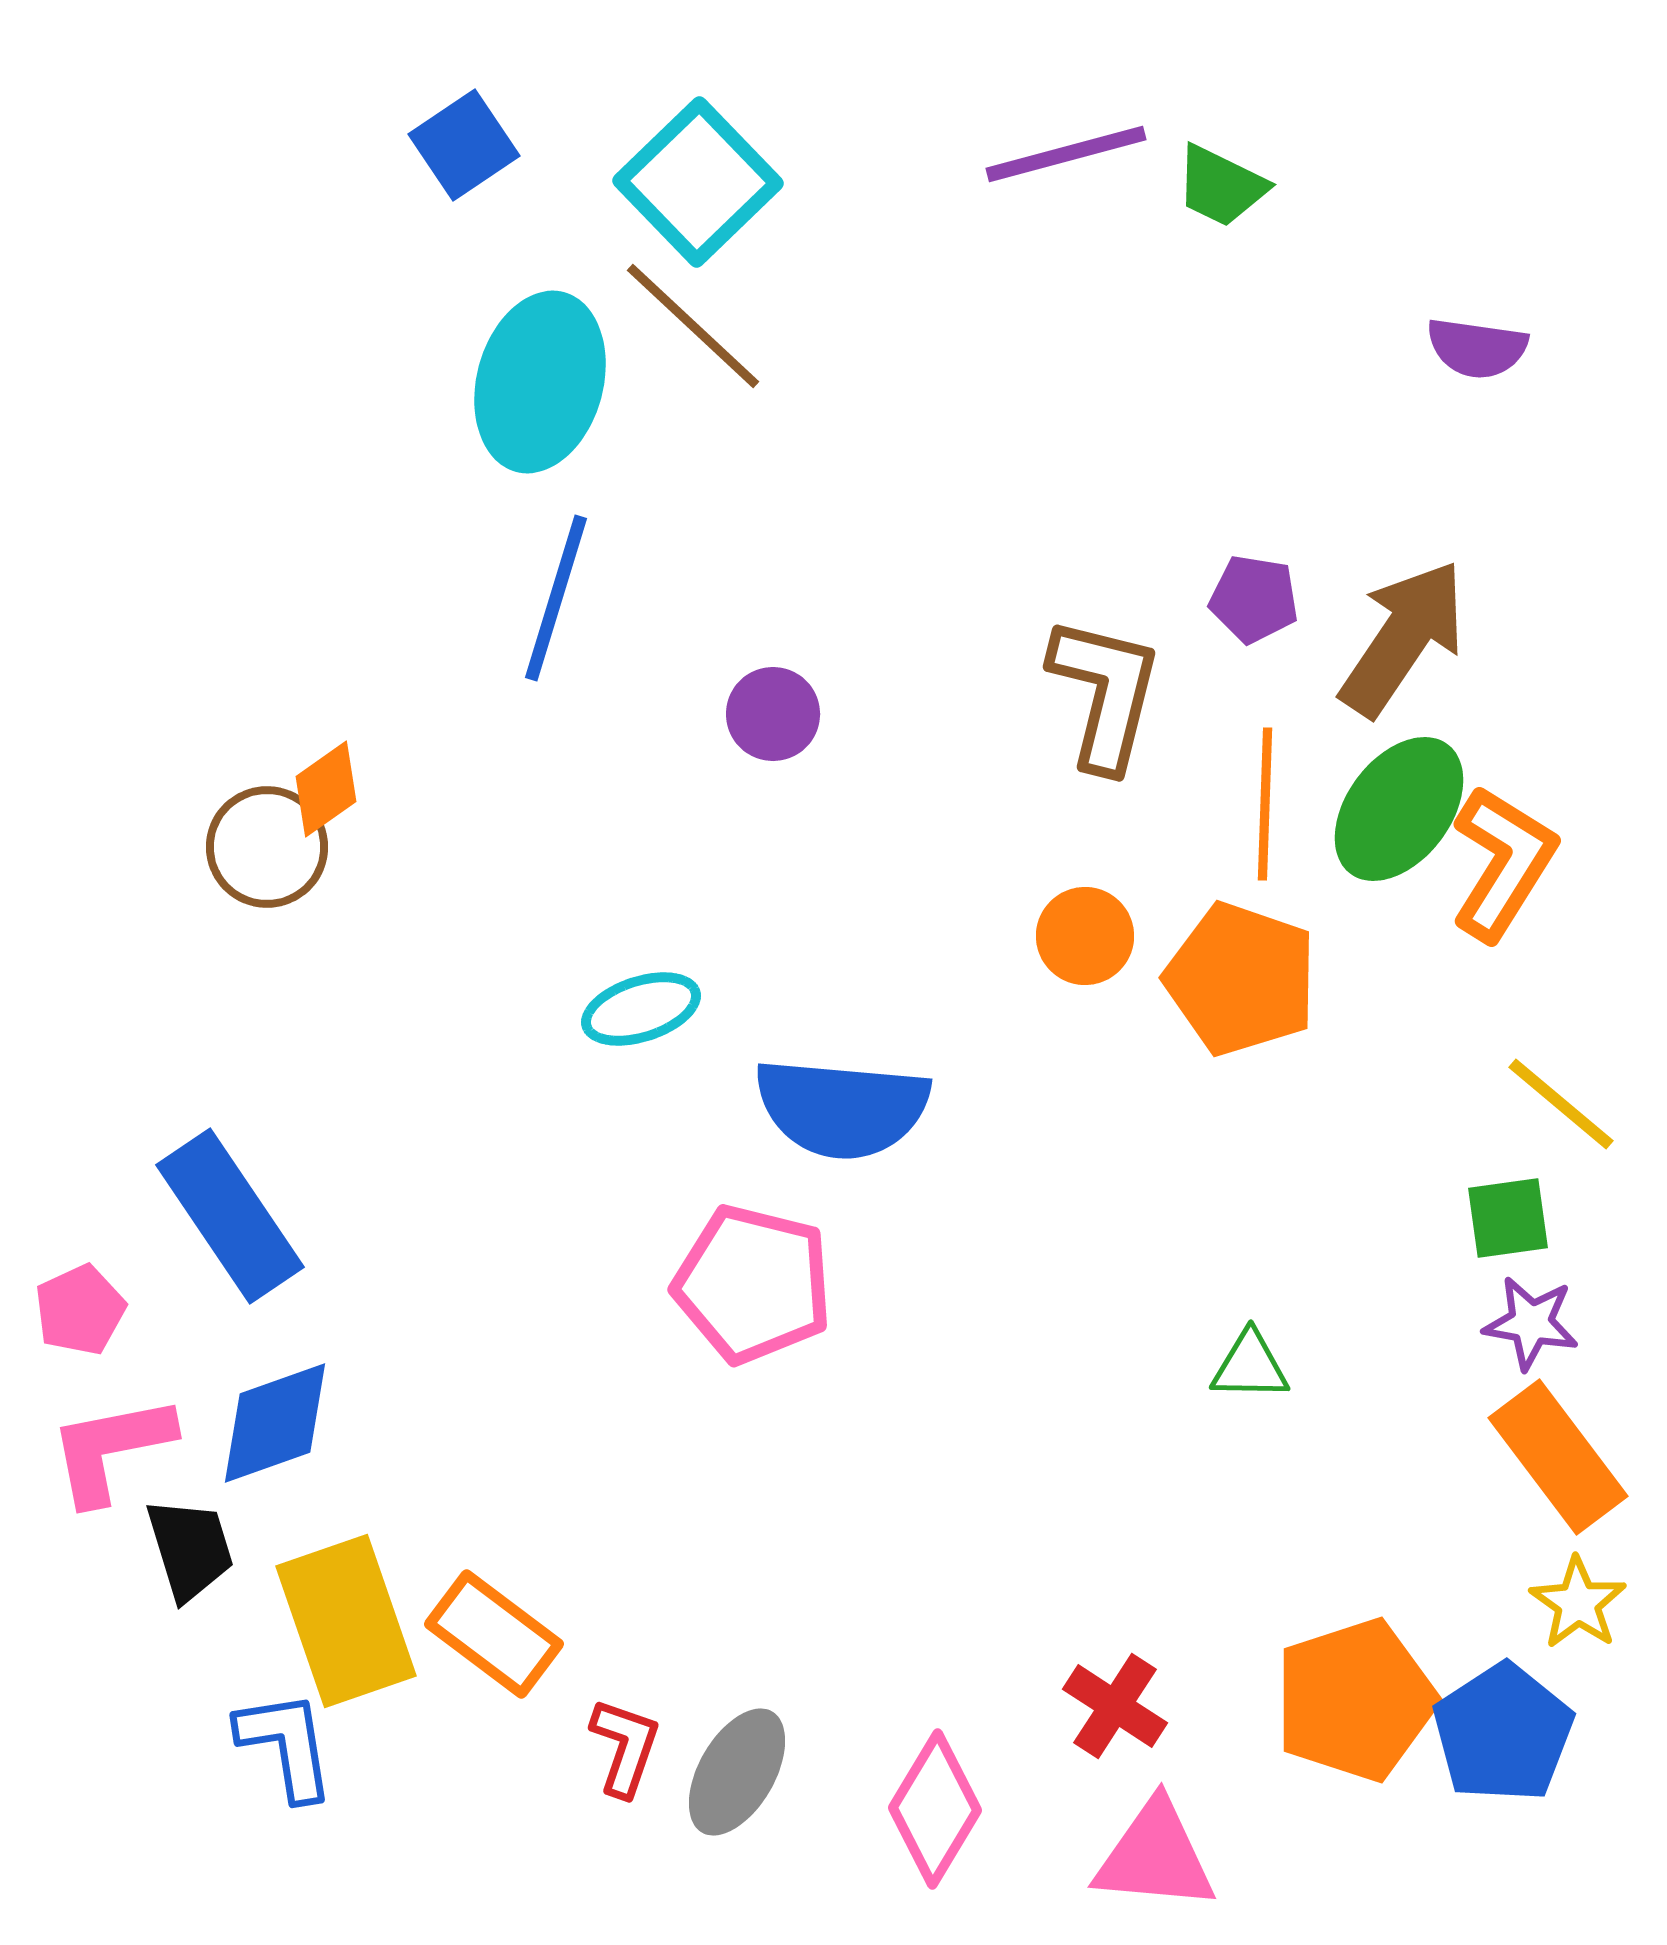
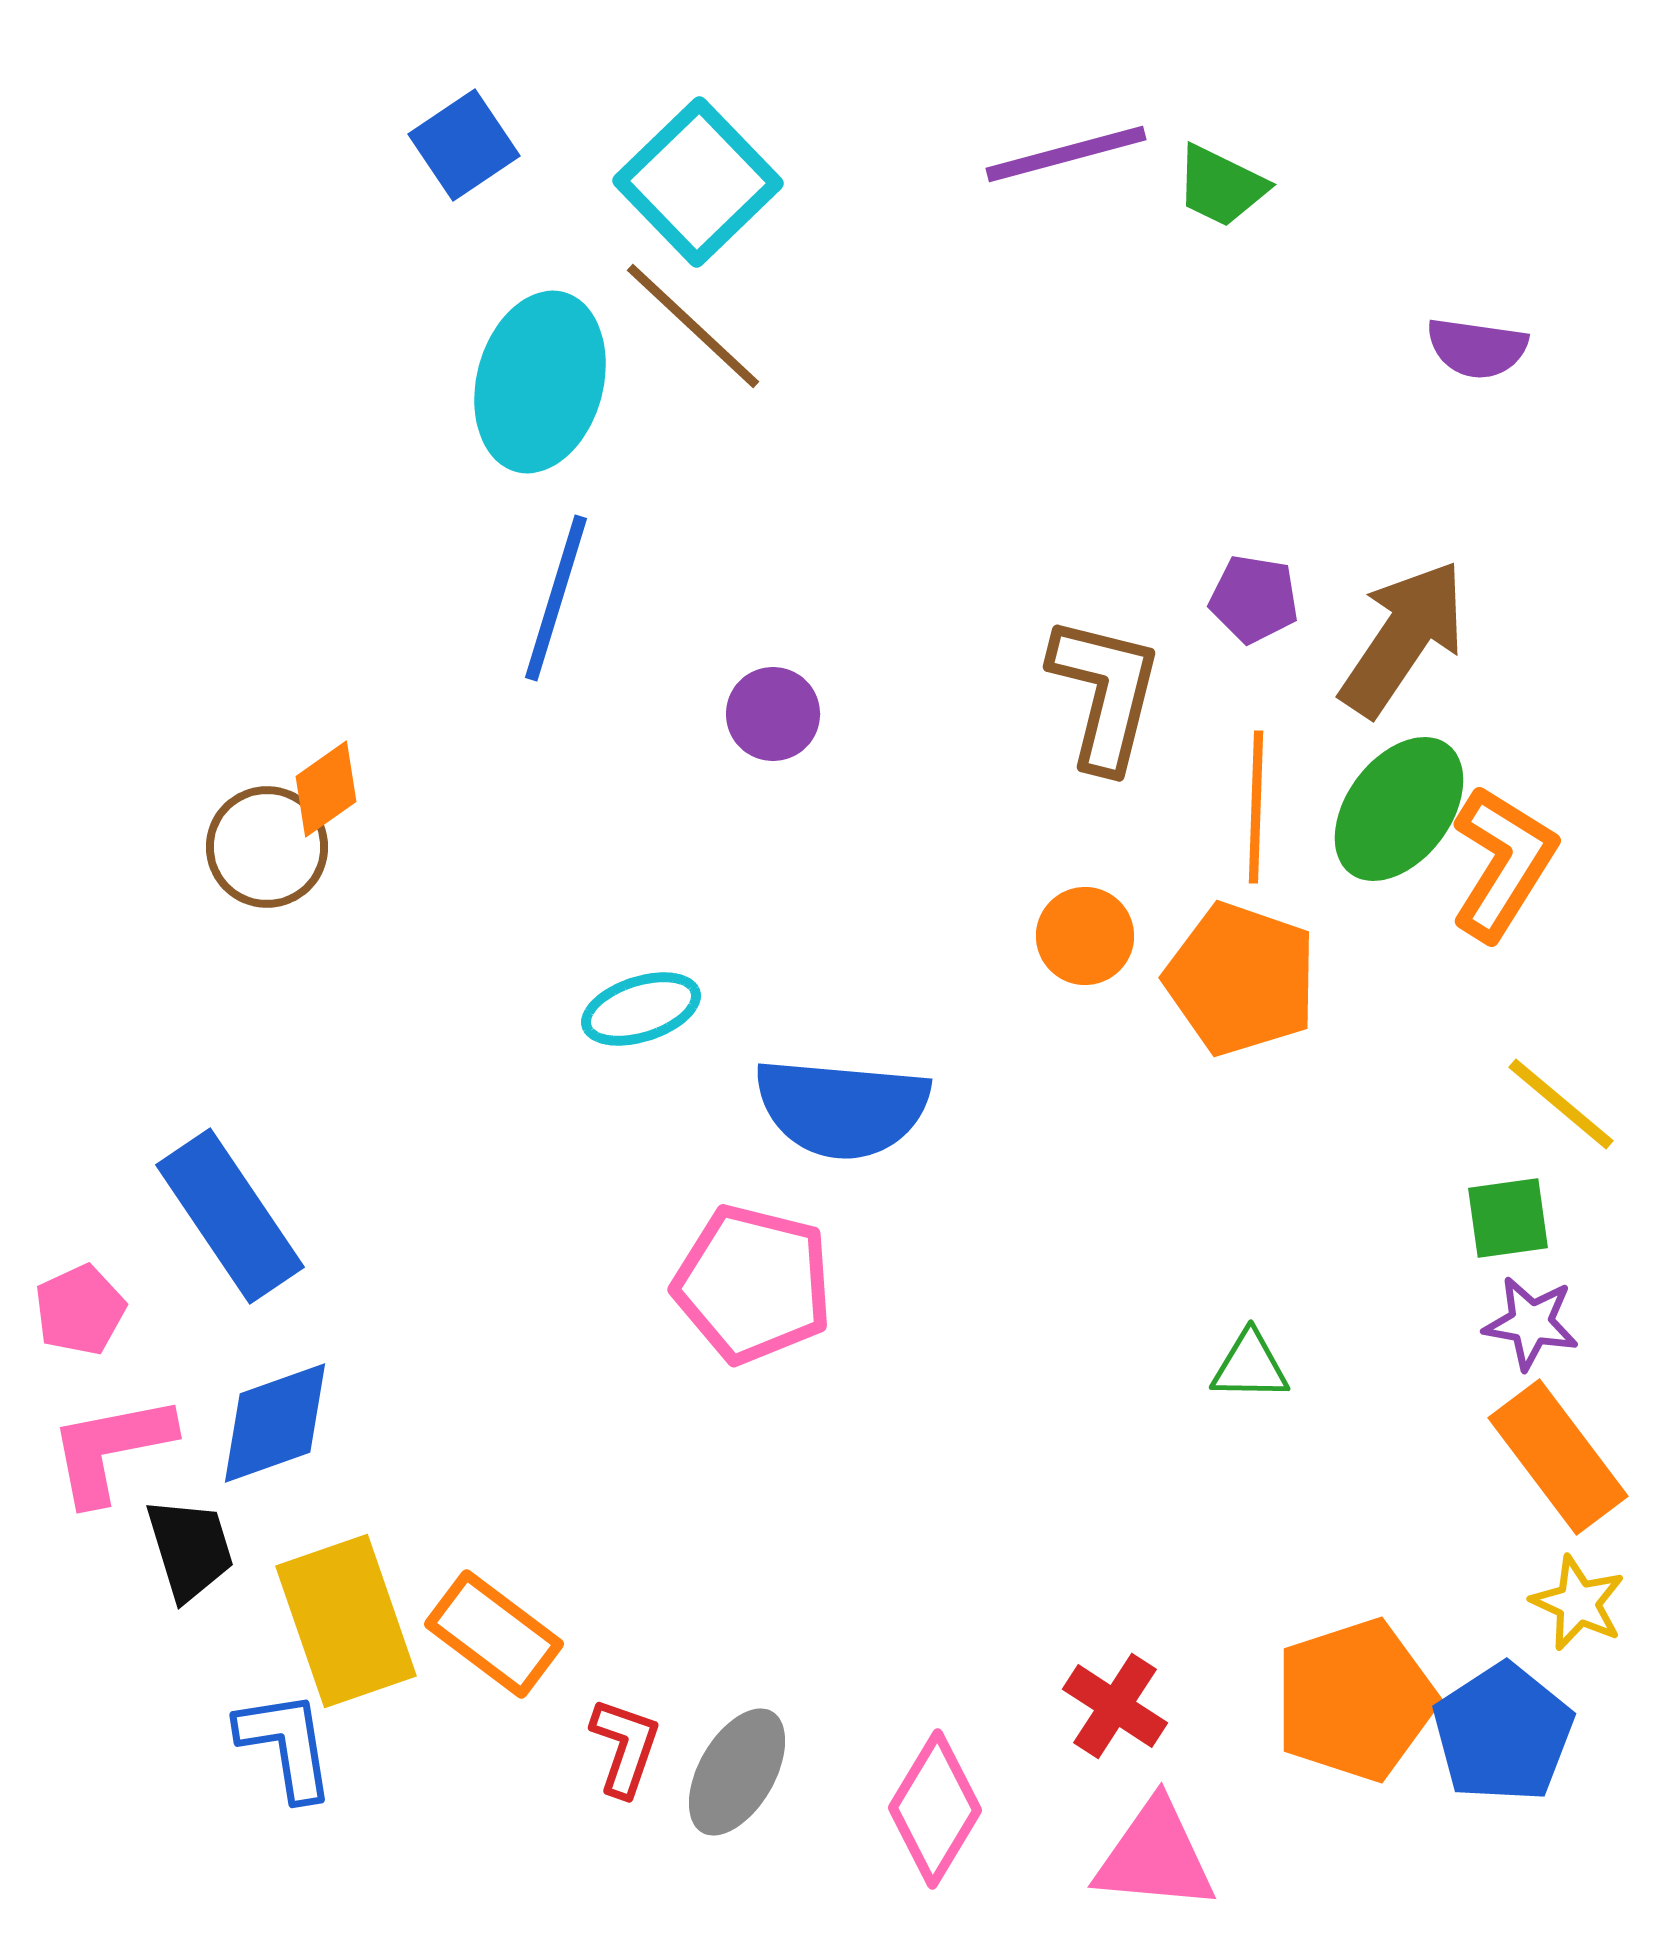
orange line at (1265, 804): moved 9 px left, 3 px down
yellow star at (1578, 1603): rotated 10 degrees counterclockwise
